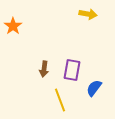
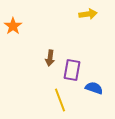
yellow arrow: rotated 18 degrees counterclockwise
brown arrow: moved 6 px right, 11 px up
blue semicircle: rotated 72 degrees clockwise
